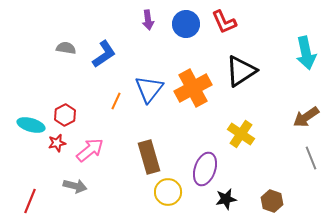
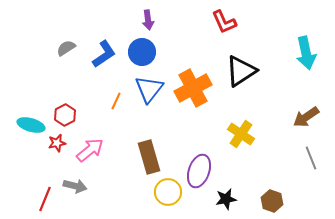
blue circle: moved 44 px left, 28 px down
gray semicircle: rotated 42 degrees counterclockwise
purple ellipse: moved 6 px left, 2 px down
red line: moved 15 px right, 2 px up
